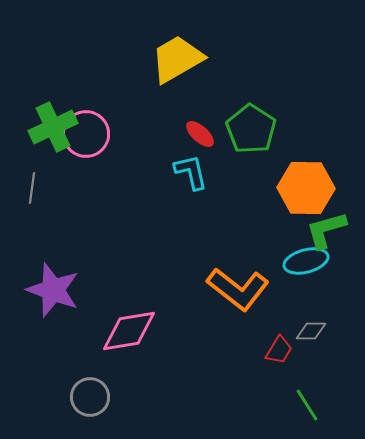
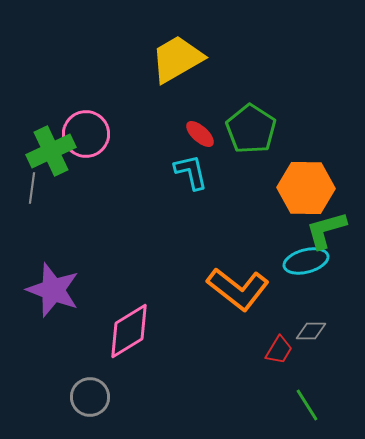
green cross: moved 2 px left, 24 px down
pink diamond: rotated 22 degrees counterclockwise
